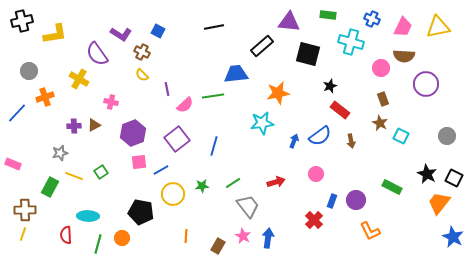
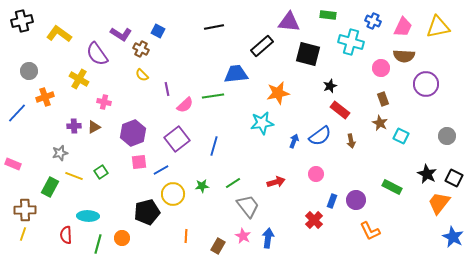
blue cross at (372, 19): moved 1 px right, 2 px down
yellow L-shape at (55, 34): moved 4 px right; rotated 135 degrees counterclockwise
brown cross at (142, 52): moved 1 px left, 3 px up
pink cross at (111, 102): moved 7 px left
brown triangle at (94, 125): moved 2 px down
black pentagon at (141, 212): moved 6 px right; rotated 25 degrees counterclockwise
